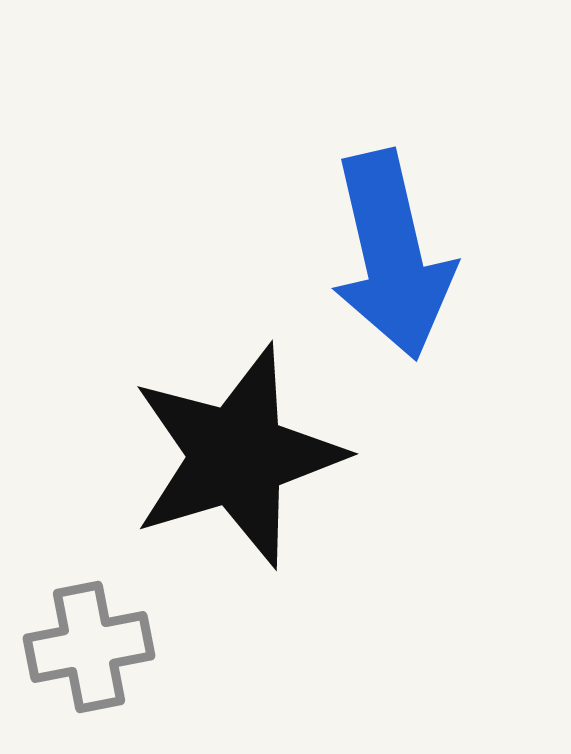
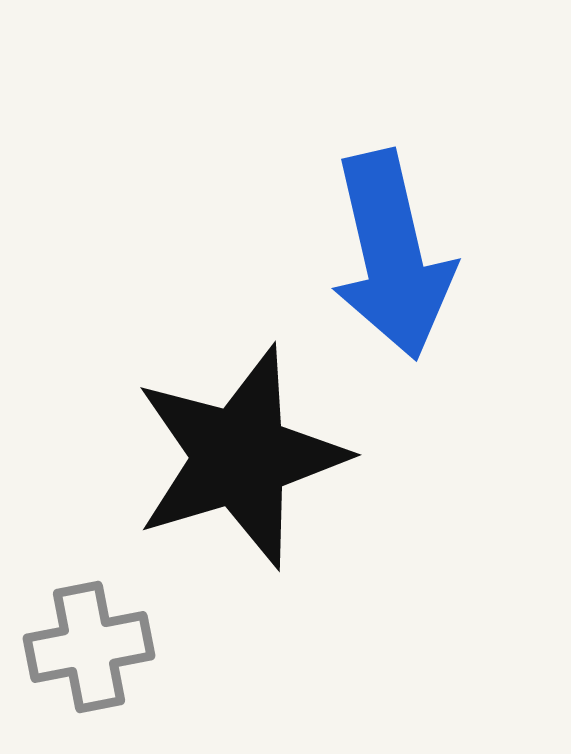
black star: moved 3 px right, 1 px down
